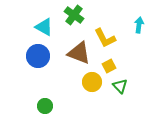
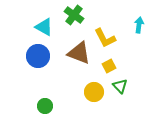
yellow circle: moved 2 px right, 10 px down
